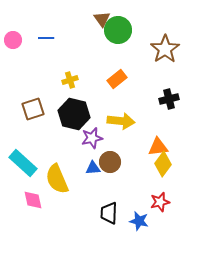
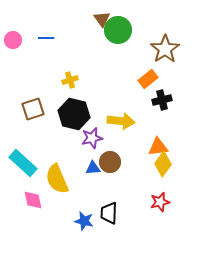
orange rectangle: moved 31 px right
black cross: moved 7 px left, 1 px down
blue star: moved 55 px left
